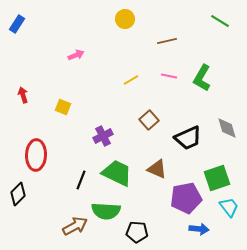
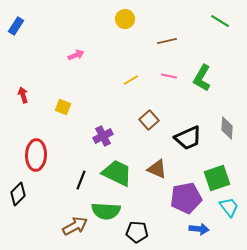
blue rectangle: moved 1 px left, 2 px down
gray diamond: rotated 20 degrees clockwise
